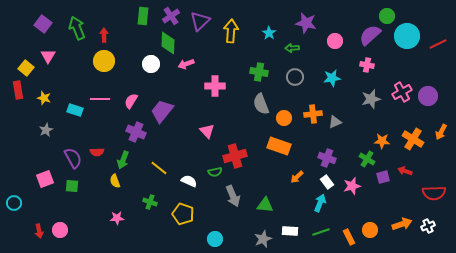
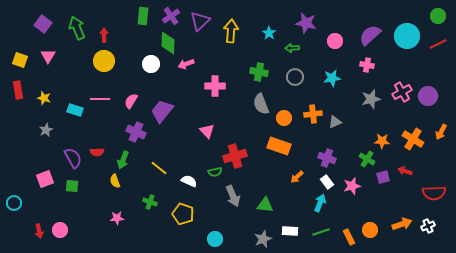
green circle at (387, 16): moved 51 px right
yellow square at (26, 68): moved 6 px left, 8 px up; rotated 21 degrees counterclockwise
